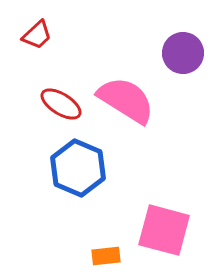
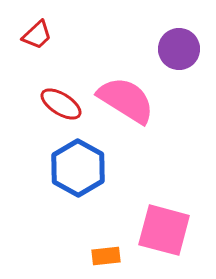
purple circle: moved 4 px left, 4 px up
blue hexagon: rotated 6 degrees clockwise
